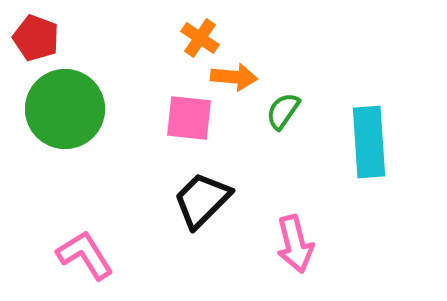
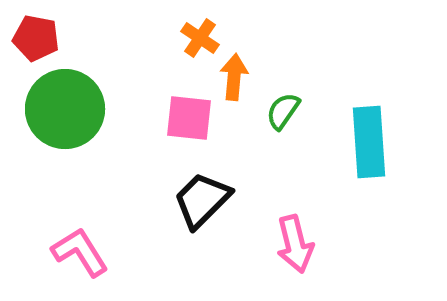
red pentagon: rotated 9 degrees counterclockwise
orange arrow: rotated 90 degrees counterclockwise
pink L-shape: moved 5 px left, 3 px up
